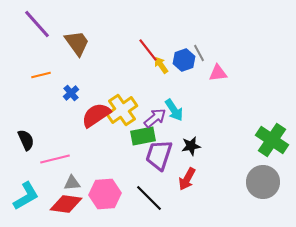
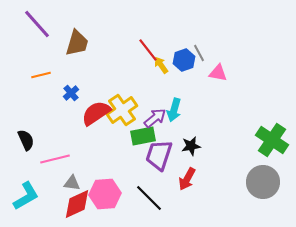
brown trapezoid: rotated 52 degrees clockwise
pink triangle: rotated 18 degrees clockwise
cyan arrow: rotated 50 degrees clockwise
red semicircle: moved 2 px up
gray triangle: rotated 12 degrees clockwise
red diamond: moved 11 px right; rotated 32 degrees counterclockwise
